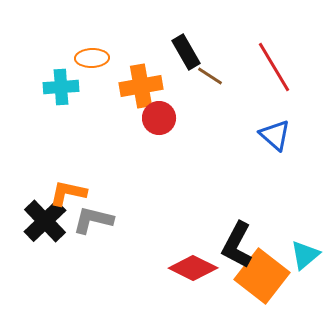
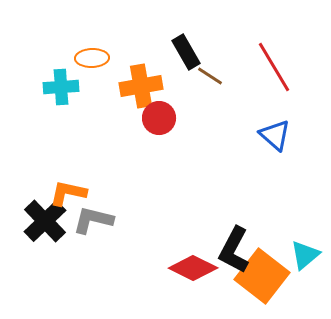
black L-shape: moved 3 px left, 5 px down
